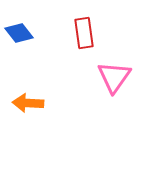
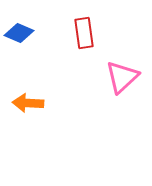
blue diamond: rotated 28 degrees counterclockwise
pink triangle: moved 8 px right; rotated 12 degrees clockwise
